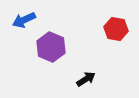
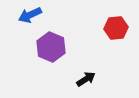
blue arrow: moved 6 px right, 5 px up
red hexagon: moved 1 px up; rotated 15 degrees counterclockwise
